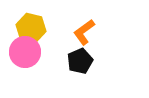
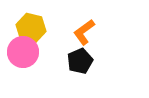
pink circle: moved 2 px left
